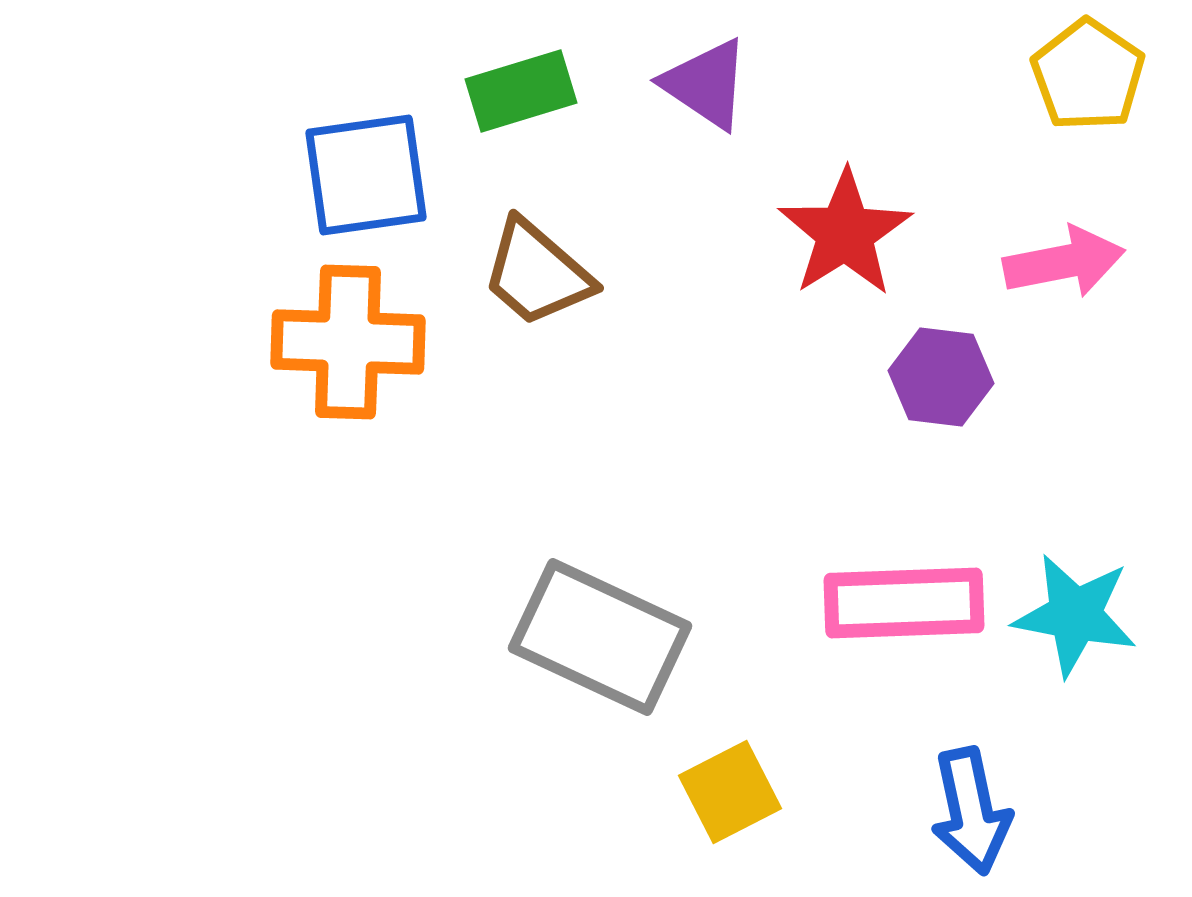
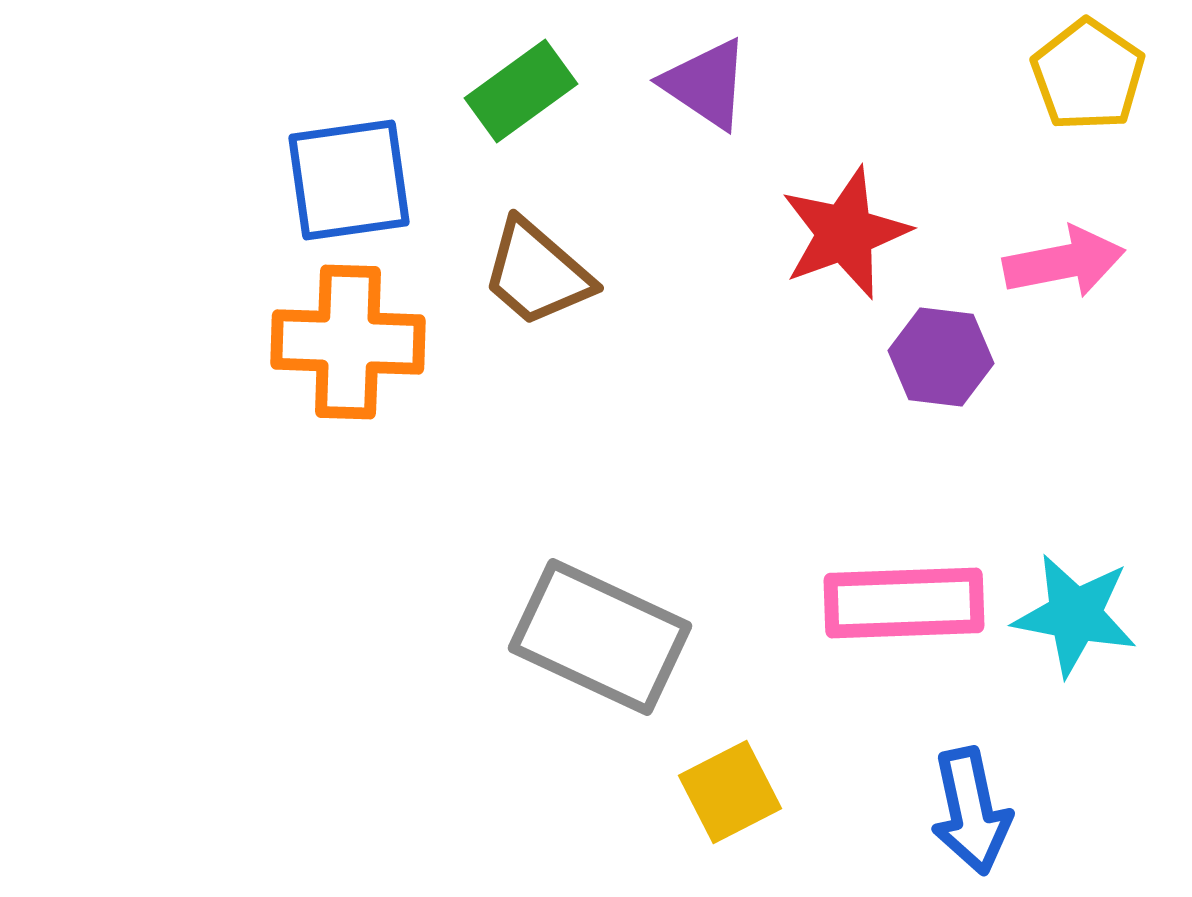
green rectangle: rotated 19 degrees counterclockwise
blue square: moved 17 px left, 5 px down
red star: rotated 12 degrees clockwise
purple hexagon: moved 20 px up
